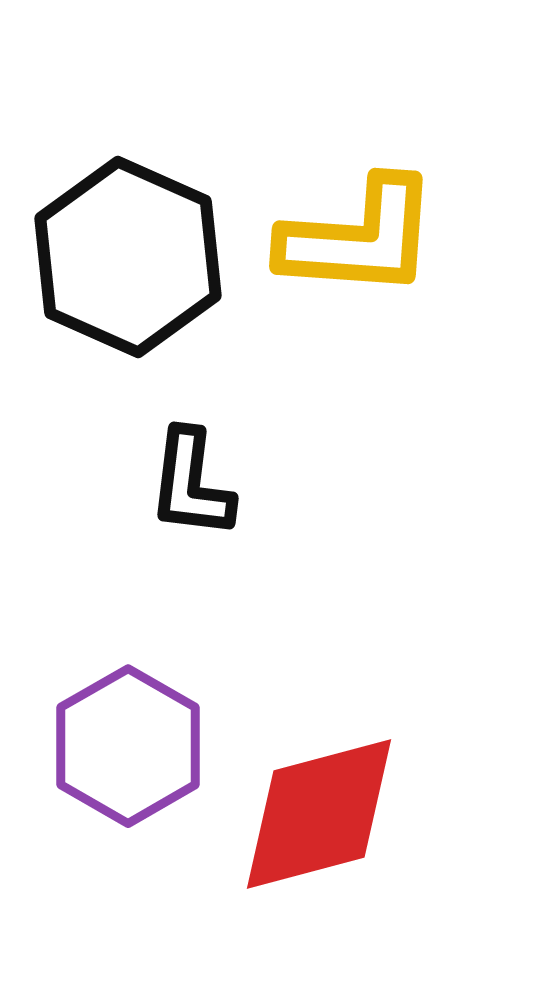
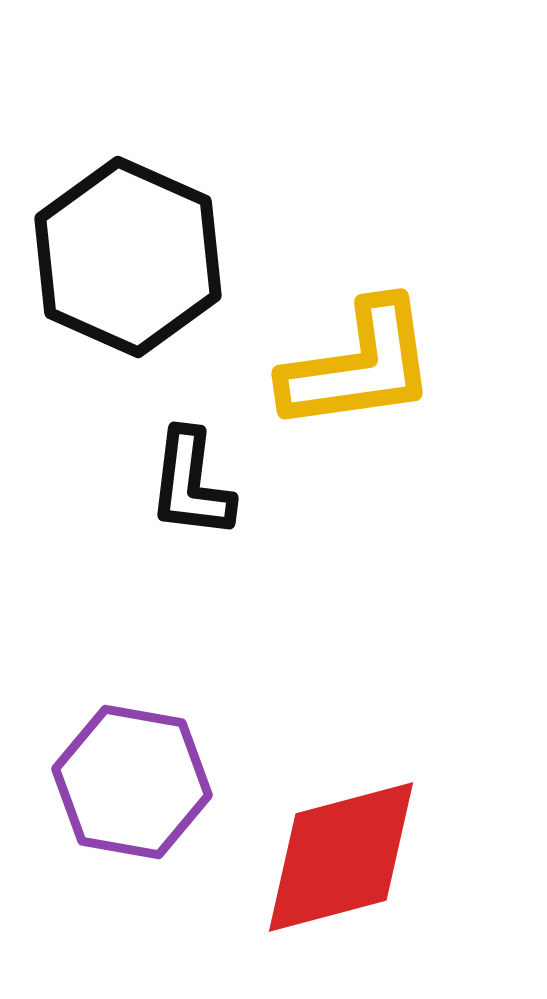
yellow L-shape: moved 128 px down; rotated 12 degrees counterclockwise
purple hexagon: moved 4 px right, 36 px down; rotated 20 degrees counterclockwise
red diamond: moved 22 px right, 43 px down
